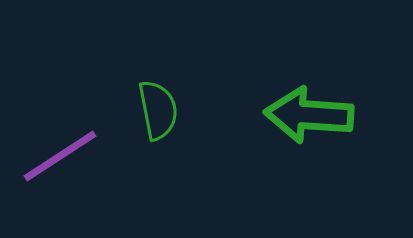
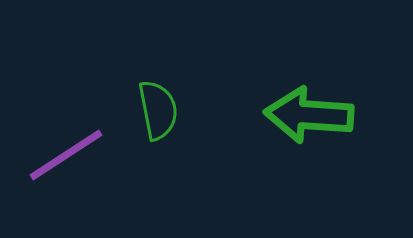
purple line: moved 6 px right, 1 px up
